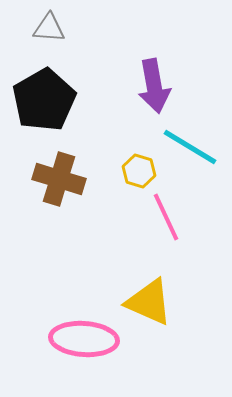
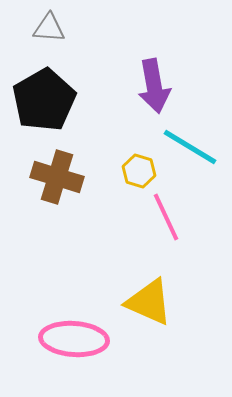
brown cross: moved 2 px left, 2 px up
pink ellipse: moved 10 px left
